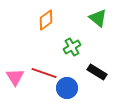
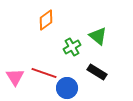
green triangle: moved 18 px down
